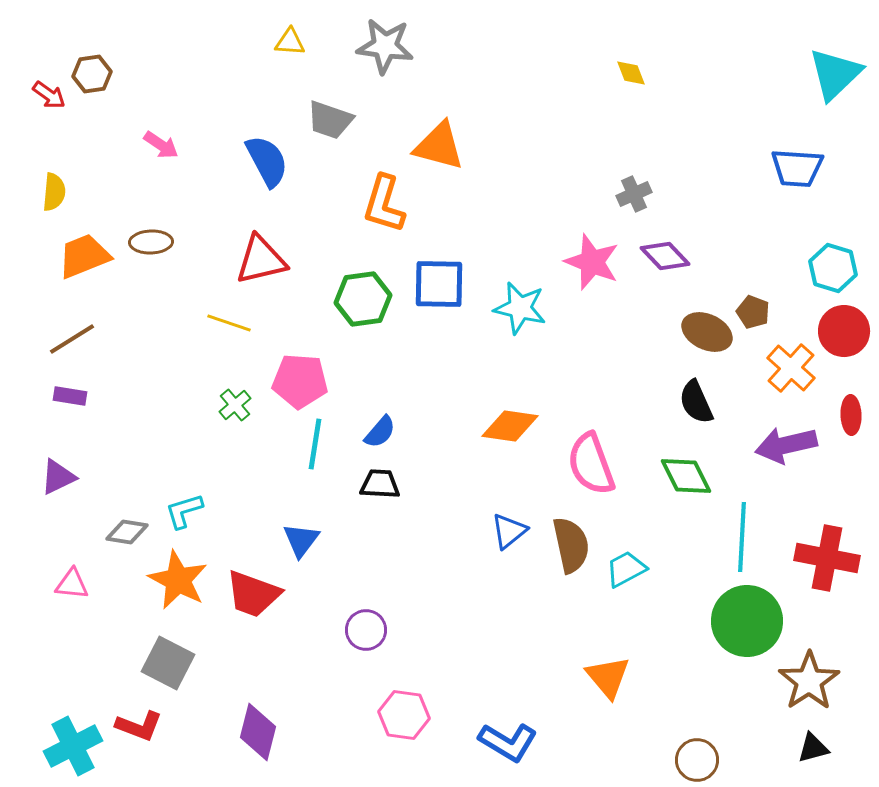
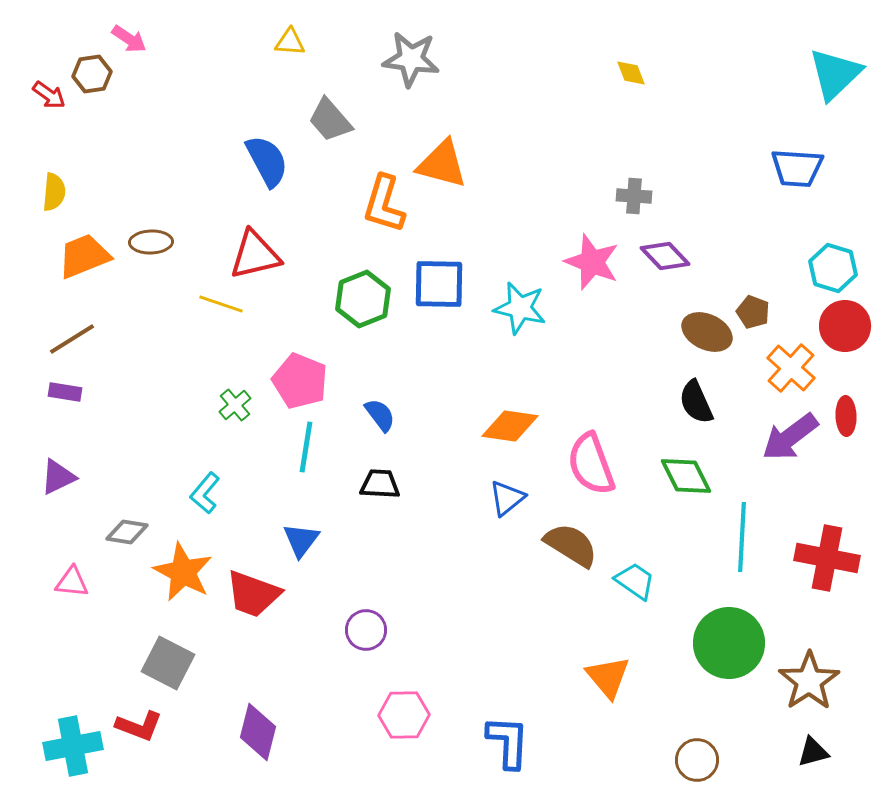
gray star at (385, 46): moved 26 px right, 13 px down
gray trapezoid at (330, 120): rotated 30 degrees clockwise
pink arrow at (161, 145): moved 32 px left, 106 px up
orange triangle at (439, 146): moved 3 px right, 18 px down
gray cross at (634, 194): moved 2 px down; rotated 28 degrees clockwise
red triangle at (261, 260): moved 6 px left, 5 px up
green hexagon at (363, 299): rotated 14 degrees counterclockwise
yellow line at (229, 323): moved 8 px left, 19 px up
red circle at (844, 331): moved 1 px right, 5 px up
pink pentagon at (300, 381): rotated 18 degrees clockwise
purple rectangle at (70, 396): moved 5 px left, 4 px up
red ellipse at (851, 415): moved 5 px left, 1 px down
blue semicircle at (380, 432): moved 17 px up; rotated 78 degrees counterclockwise
cyan line at (315, 444): moved 9 px left, 3 px down
purple arrow at (786, 445): moved 4 px right, 8 px up; rotated 24 degrees counterclockwise
cyan L-shape at (184, 511): moved 21 px right, 18 px up; rotated 33 degrees counterclockwise
blue triangle at (509, 531): moved 2 px left, 33 px up
brown semicircle at (571, 545): rotated 46 degrees counterclockwise
cyan trapezoid at (626, 569): moved 9 px right, 12 px down; rotated 63 degrees clockwise
orange star at (178, 580): moved 5 px right, 8 px up
pink triangle at (72, 584): moved 2 px up
green circle at (747, 621): moved 18 px left, 22 px down
pink hexagon at (404, 715): rotated 9 degrees counterclockwise
blue L-shape at (508, 742): rotated 118 degrees counterclockwise
cyan cross at (73, 746): rotated 16 degrees clockwise
black triangle at (813, 748): moved 4 px down
